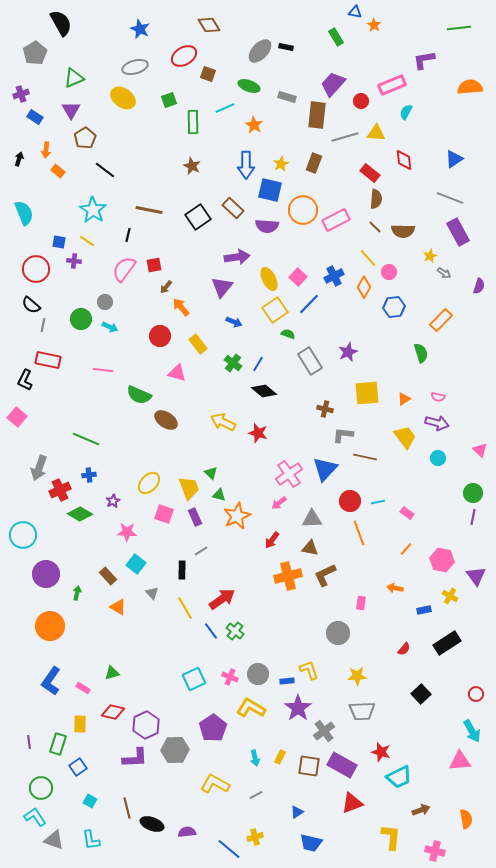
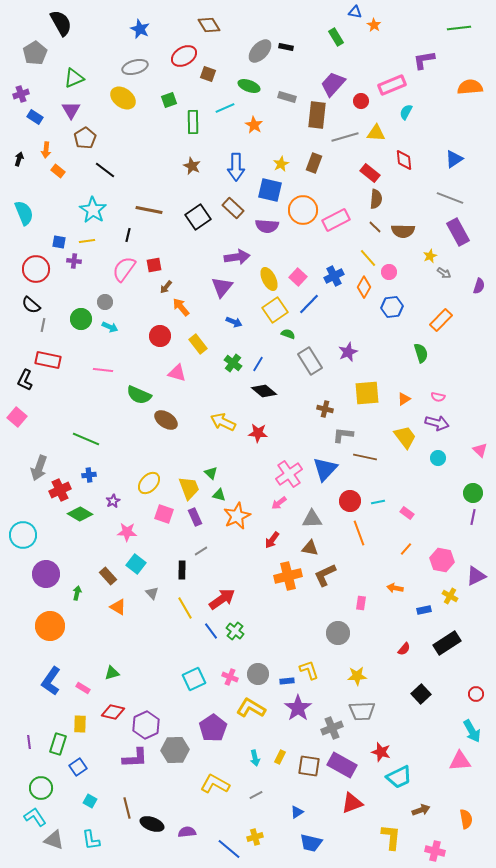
blue arrow at (246, 165): moved 10 px left, 2 px down
yellow line at (87, 241): rotated 42 degrees counterclockwise
blue hexagon at (394, 307): moved 2 px left
red star at (258, 433): rotated 12 degrees counterclockwise
purple triangle at (476, 576): rotated 40 degrees clockwise
gray cross at (324, 731): moved 8 px right, 3 px up; rotated 15 degrees clockwise
